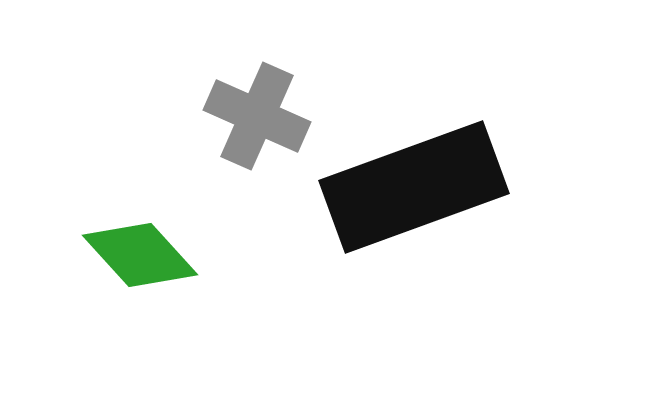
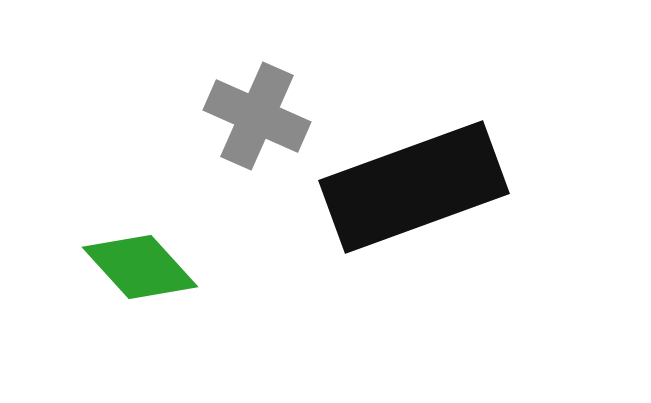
green diamond: moved 12 px down
